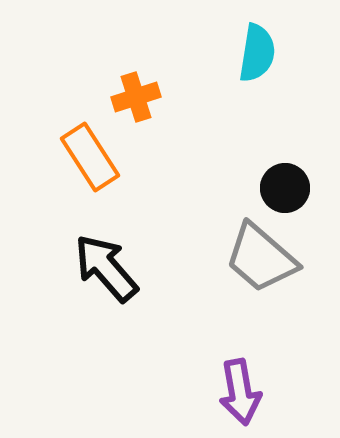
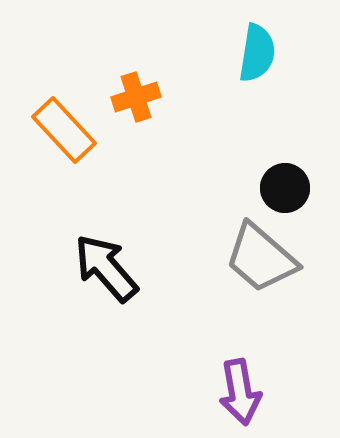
orange rectangle: moved 26 px left, 27 px up; rotated 10 degrees counterclockwise
